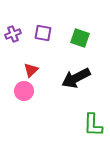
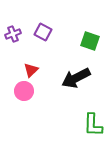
purple square: moved 1 px up; rotated 18 degrees clockwise
green square: moved 10 px right, 3 px down
